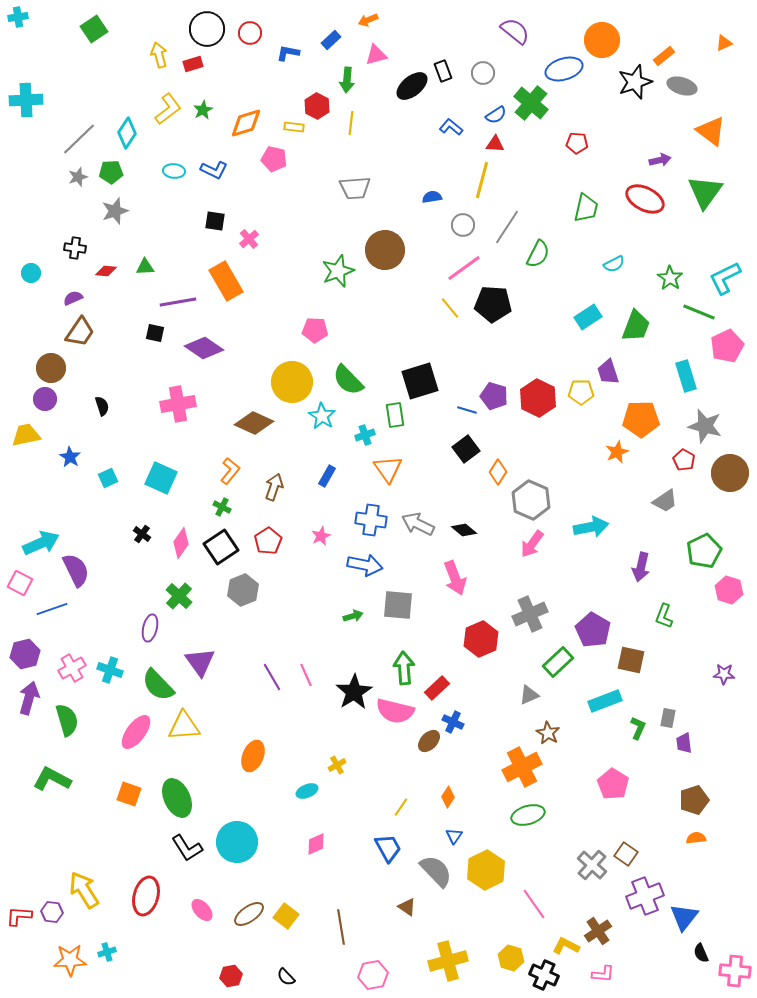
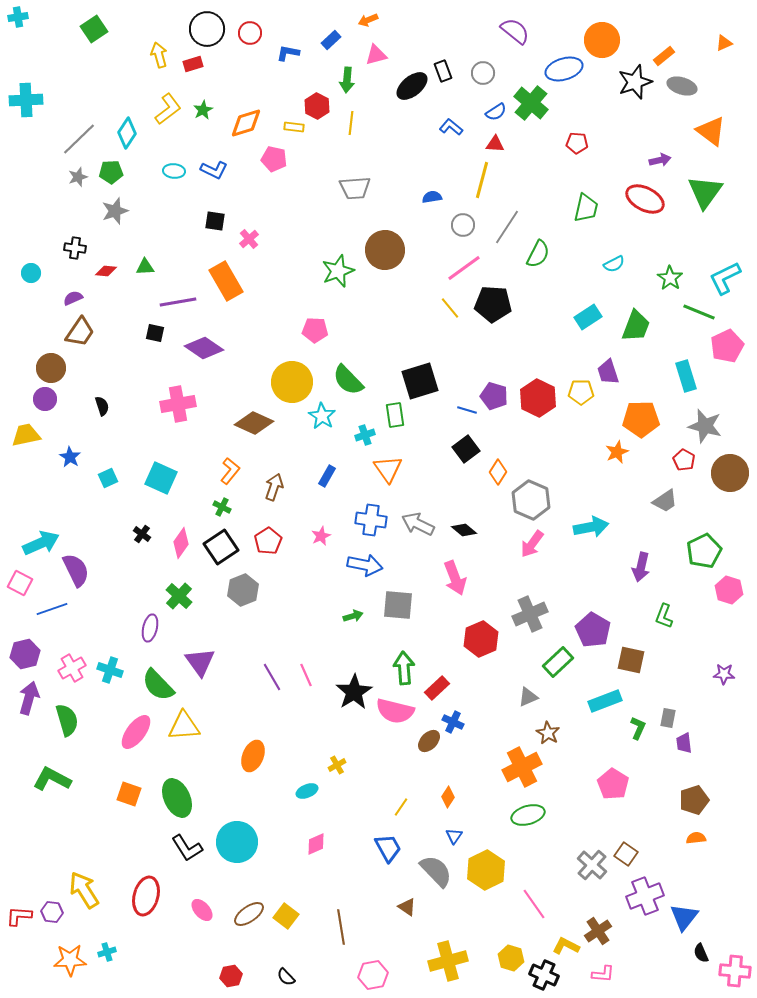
blue semicircle at (496, 115): moved 3 px up
gray triangle at (529, 695): moved 1 px left, 2 px down
